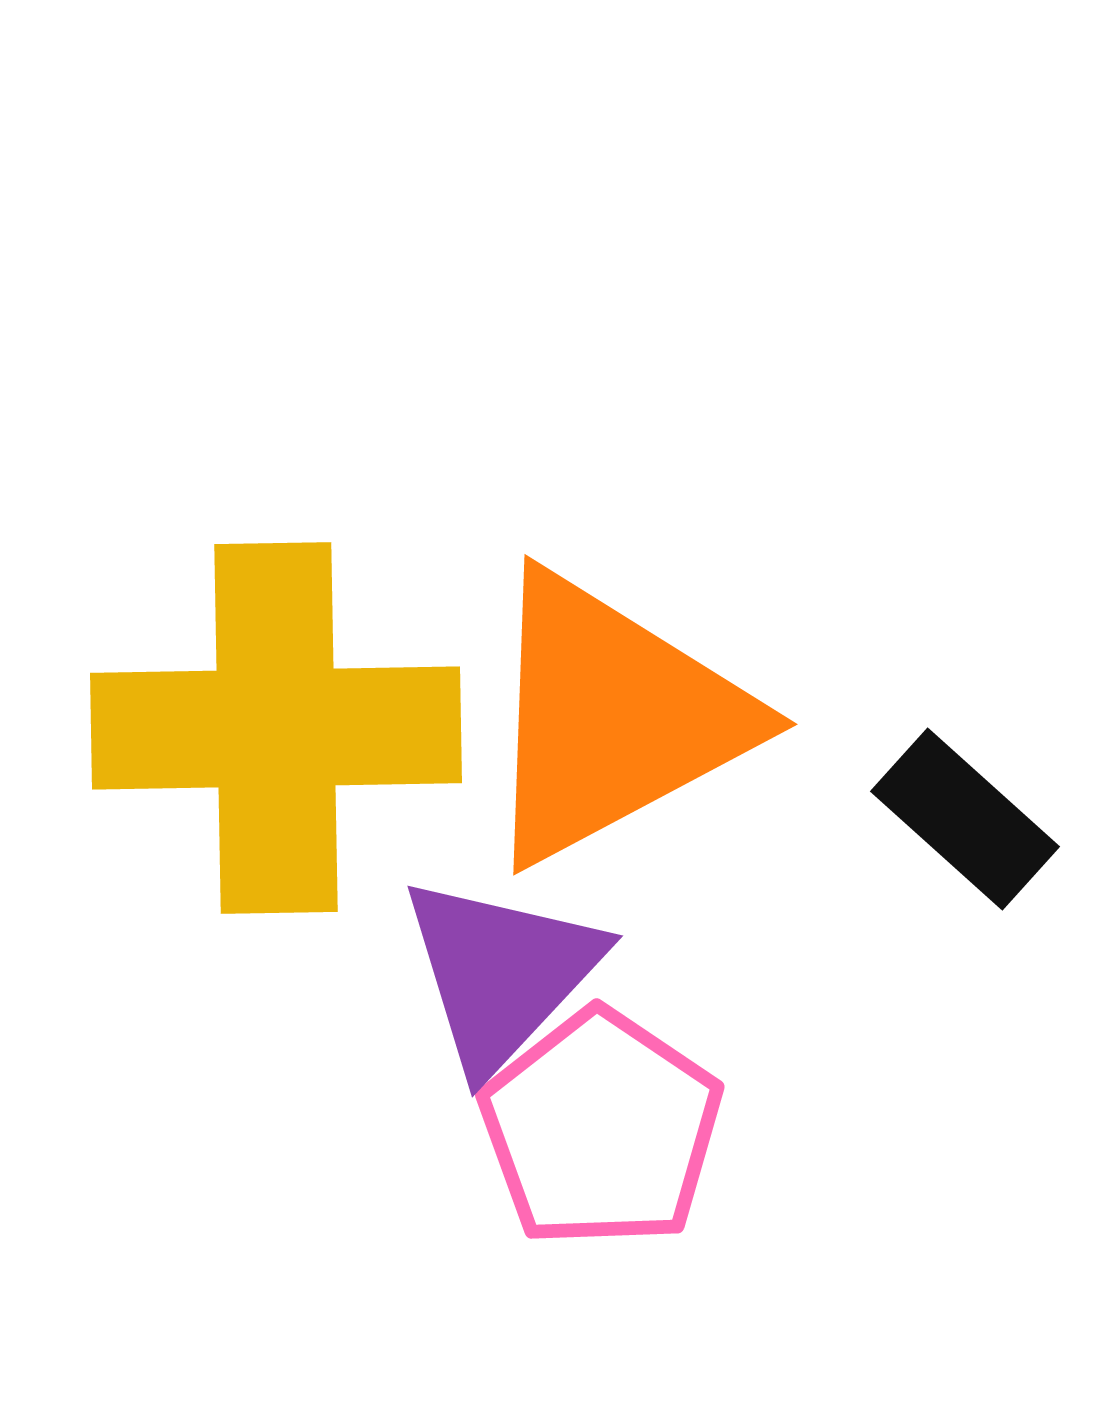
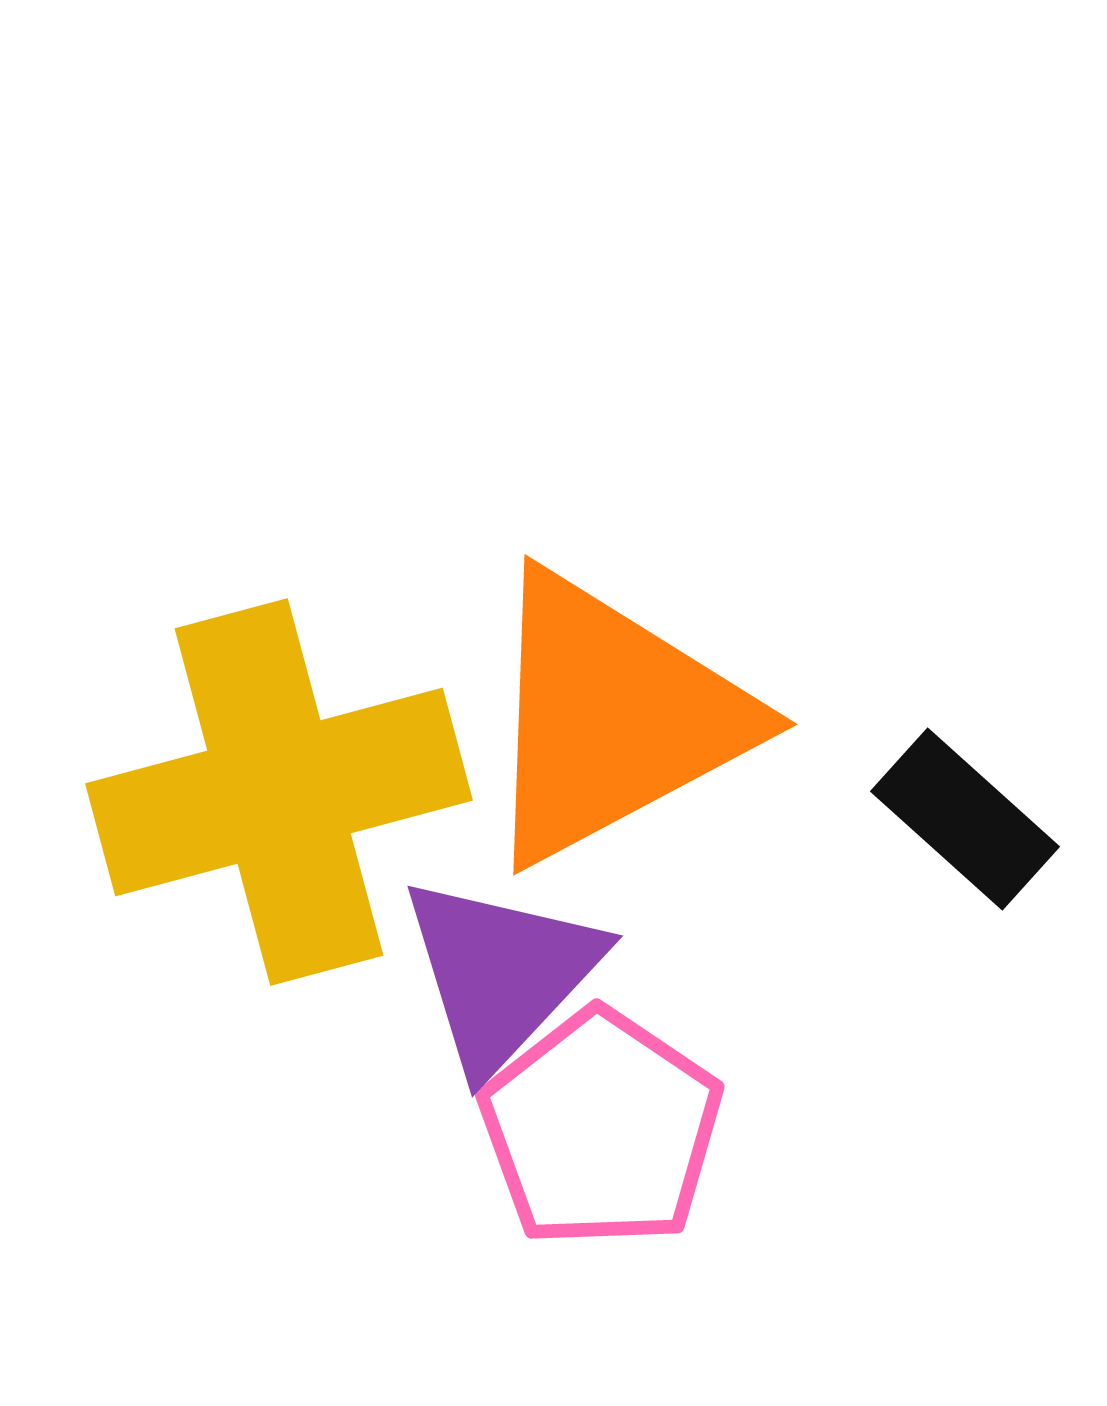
yellow cross: moved 3 px right, 64 px down; rotated 14 degrees counterclockwise
